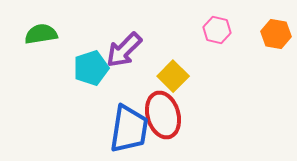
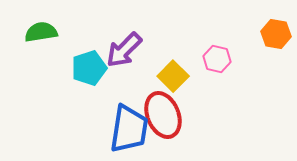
pink hexagon: moved 29 px down
green semicircle: moved 2 px up
cyan pentagon: moved 2 px left
red ellipse: rotated 6 degrees counterclockwise
